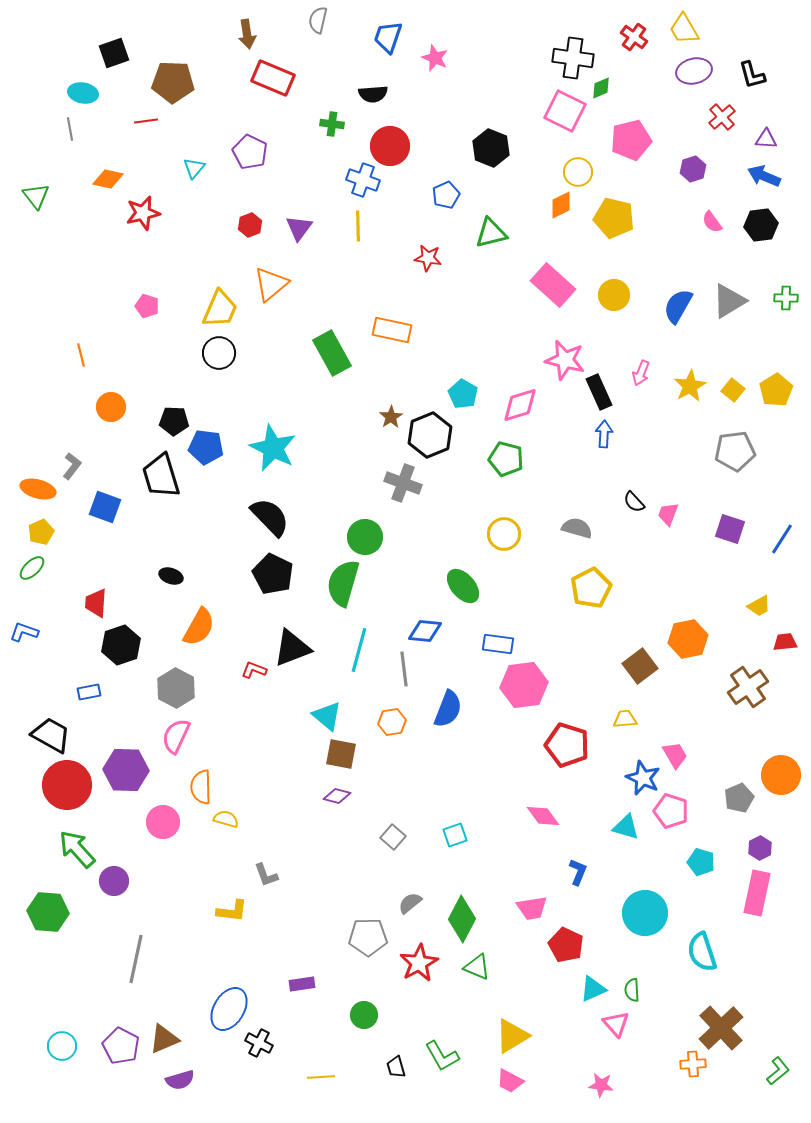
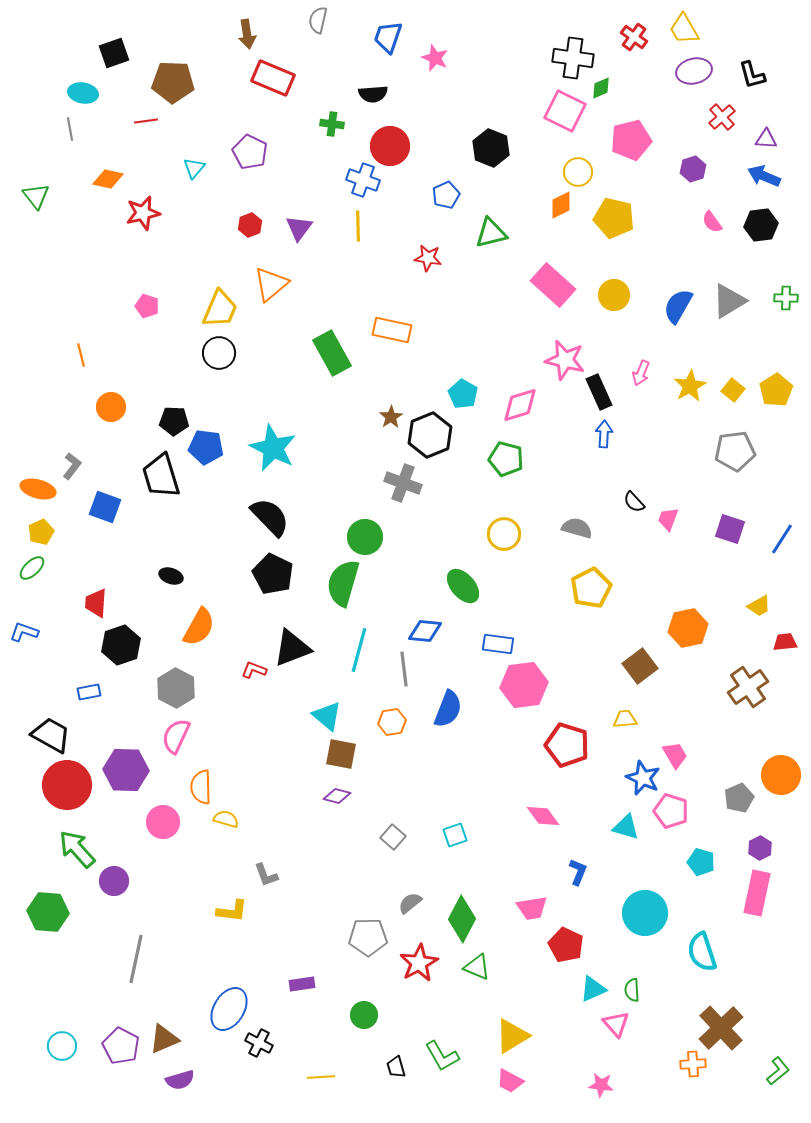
pink trapezoid at (668, 514): moved 5 px down
orange hexagon at (688, 639): moved 11 px up
